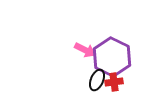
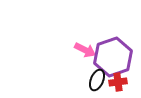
purple hexagon: moved 1 px right; rotated 15 degrees clockwise
red cross: moved 4 px right
